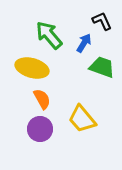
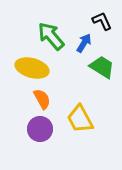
green arrow: moved 2 px right, 1 px down
green trapezoid: rotated 12 degrees clockwise
yellow trapezoid: moved 2 px left; rotated 12 degrees clockwise
